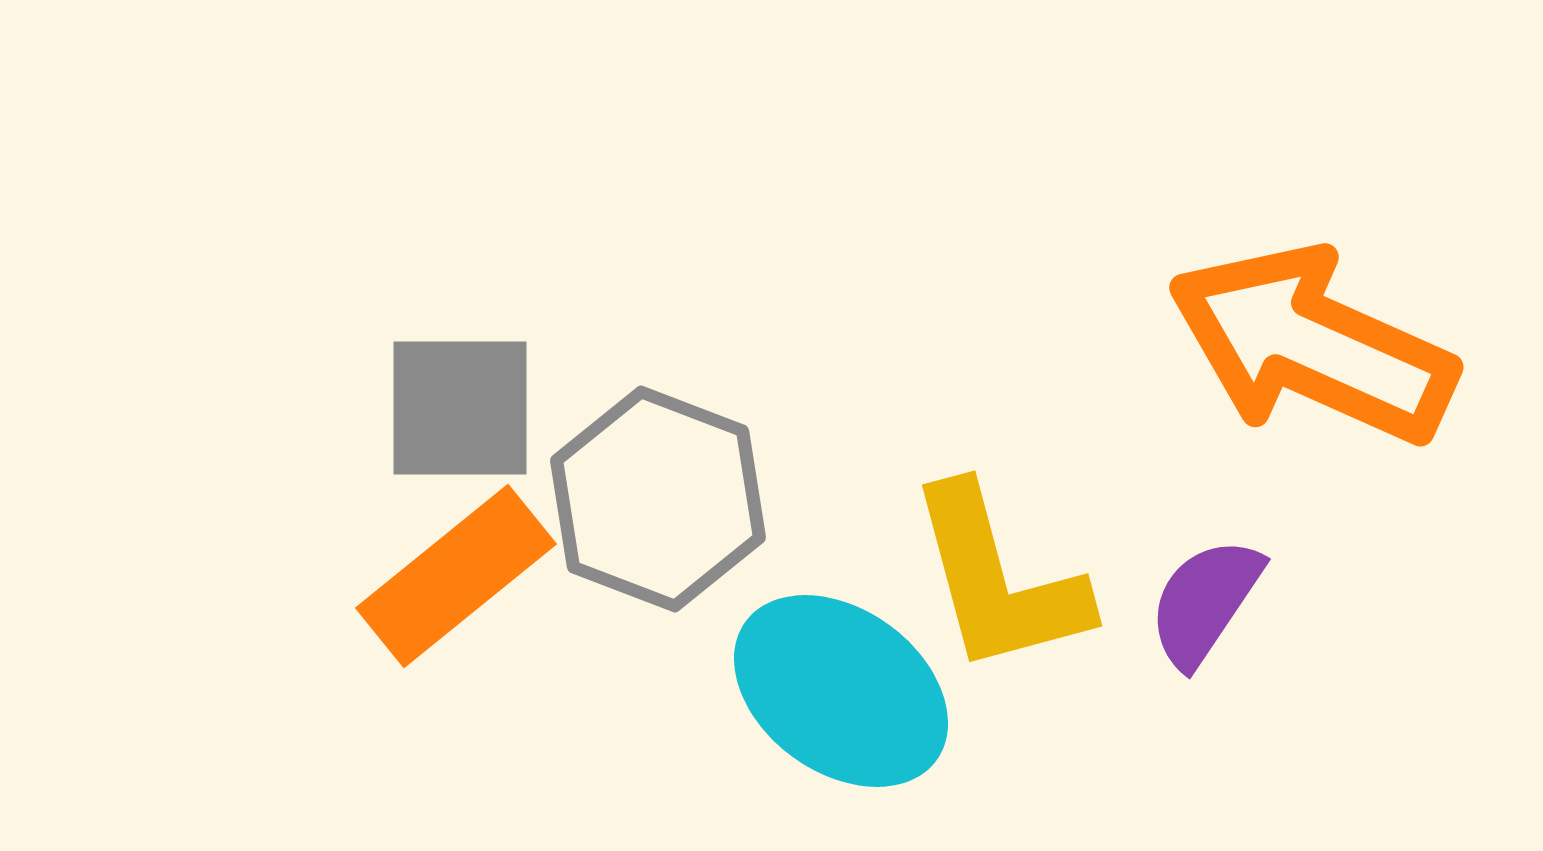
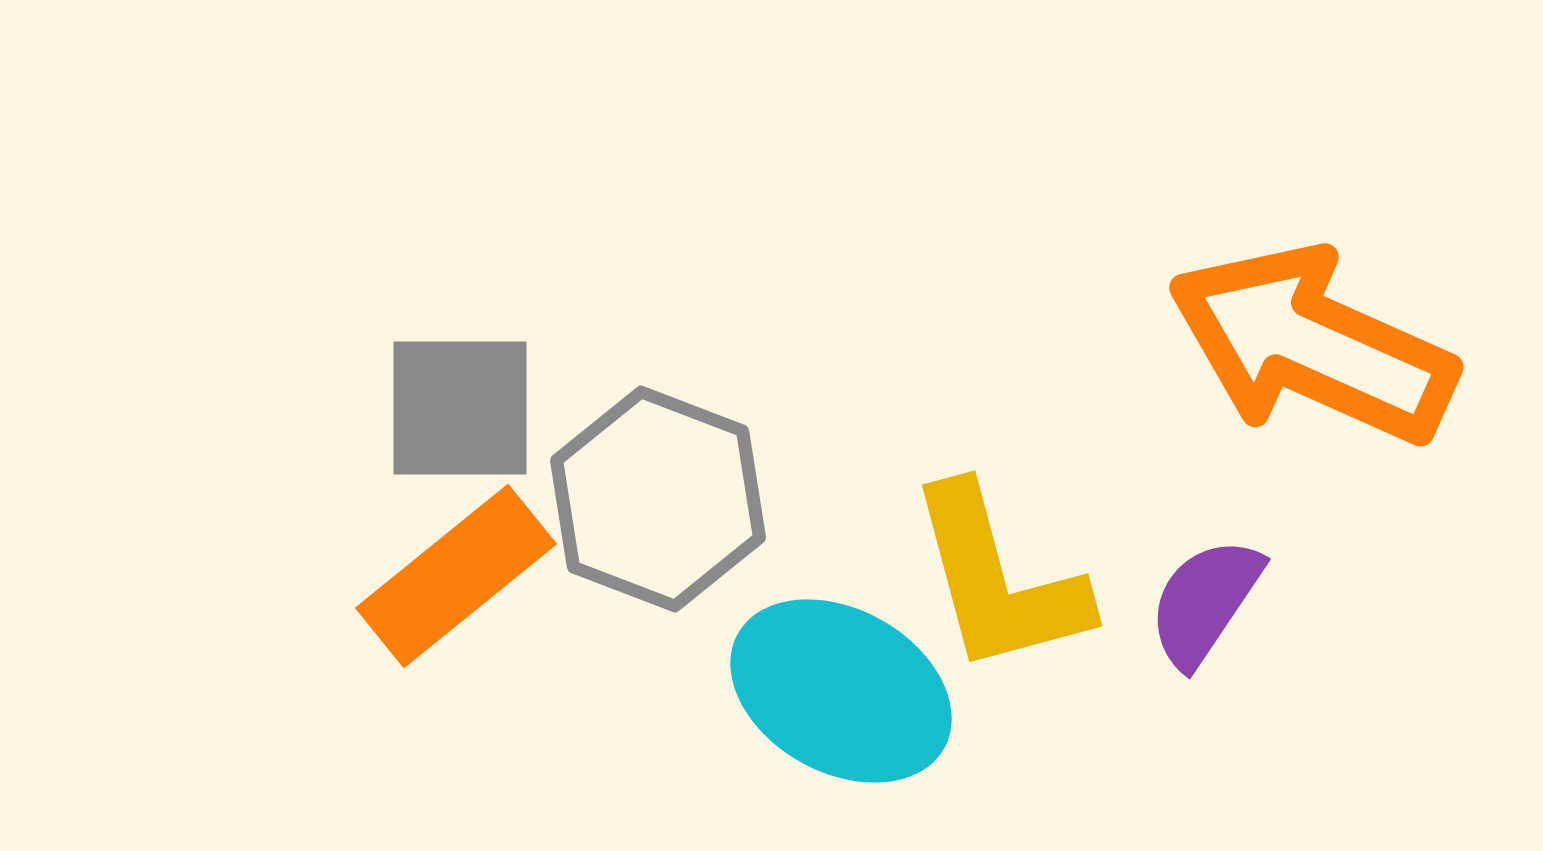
cyan ellipse: rotated 7 degrees counterclockwise
